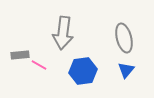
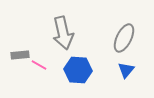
gray arrow: rotated 20 degrees counterclockwise
gray ellipse: rotated 40 degrees clockwise
blue hexagon: moved 5 px left, 1 px up; rotated 12 degrees clockwise
